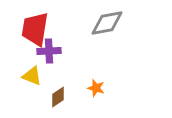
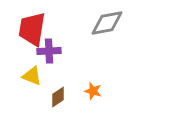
red trapezoid: moved 3 px left
orange star: moved 3 px left, 3 px down
